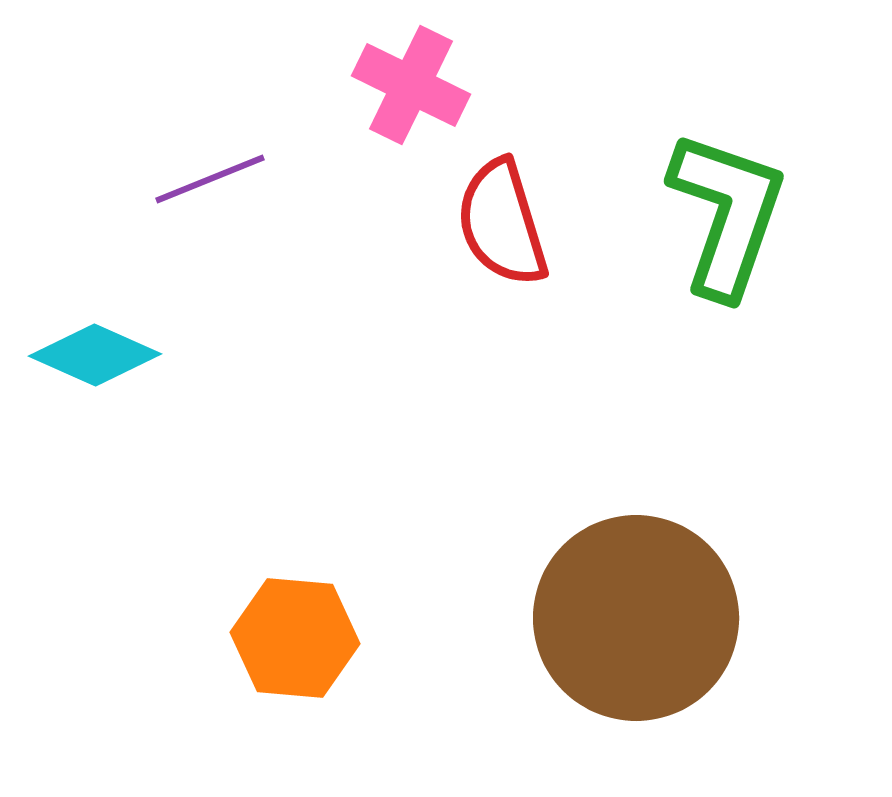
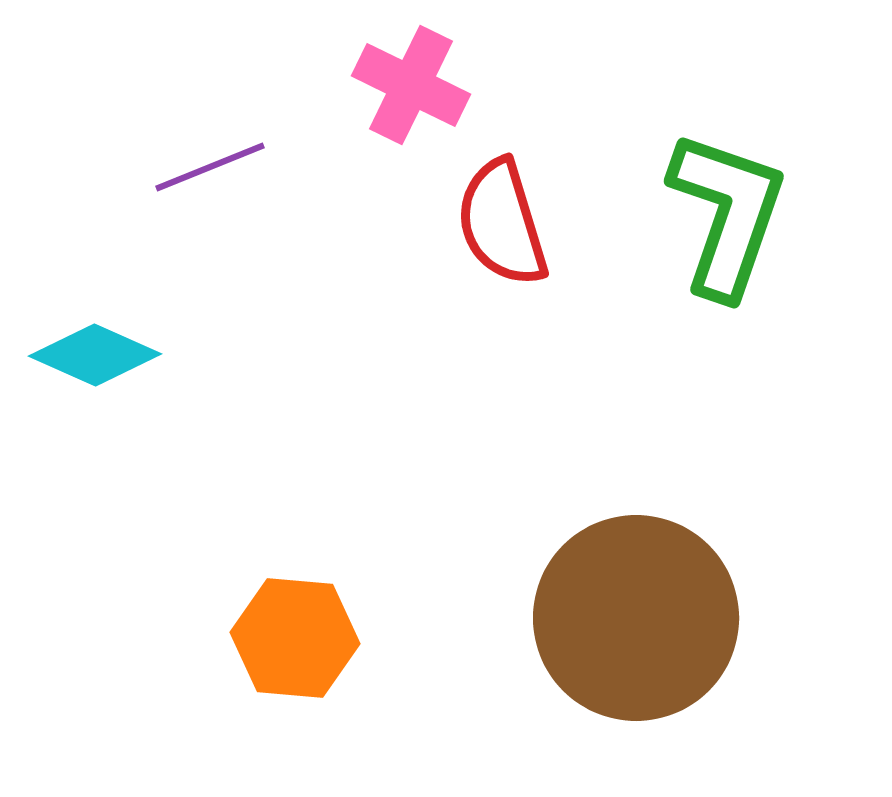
purple line: moved 12 px up
